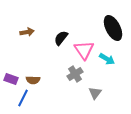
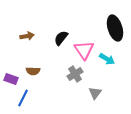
black ellipse: moved 2 px right; rotated 10 degrees clockwise
brown arrow: moved 4 px down
brown semicircle: moved 9 px up
